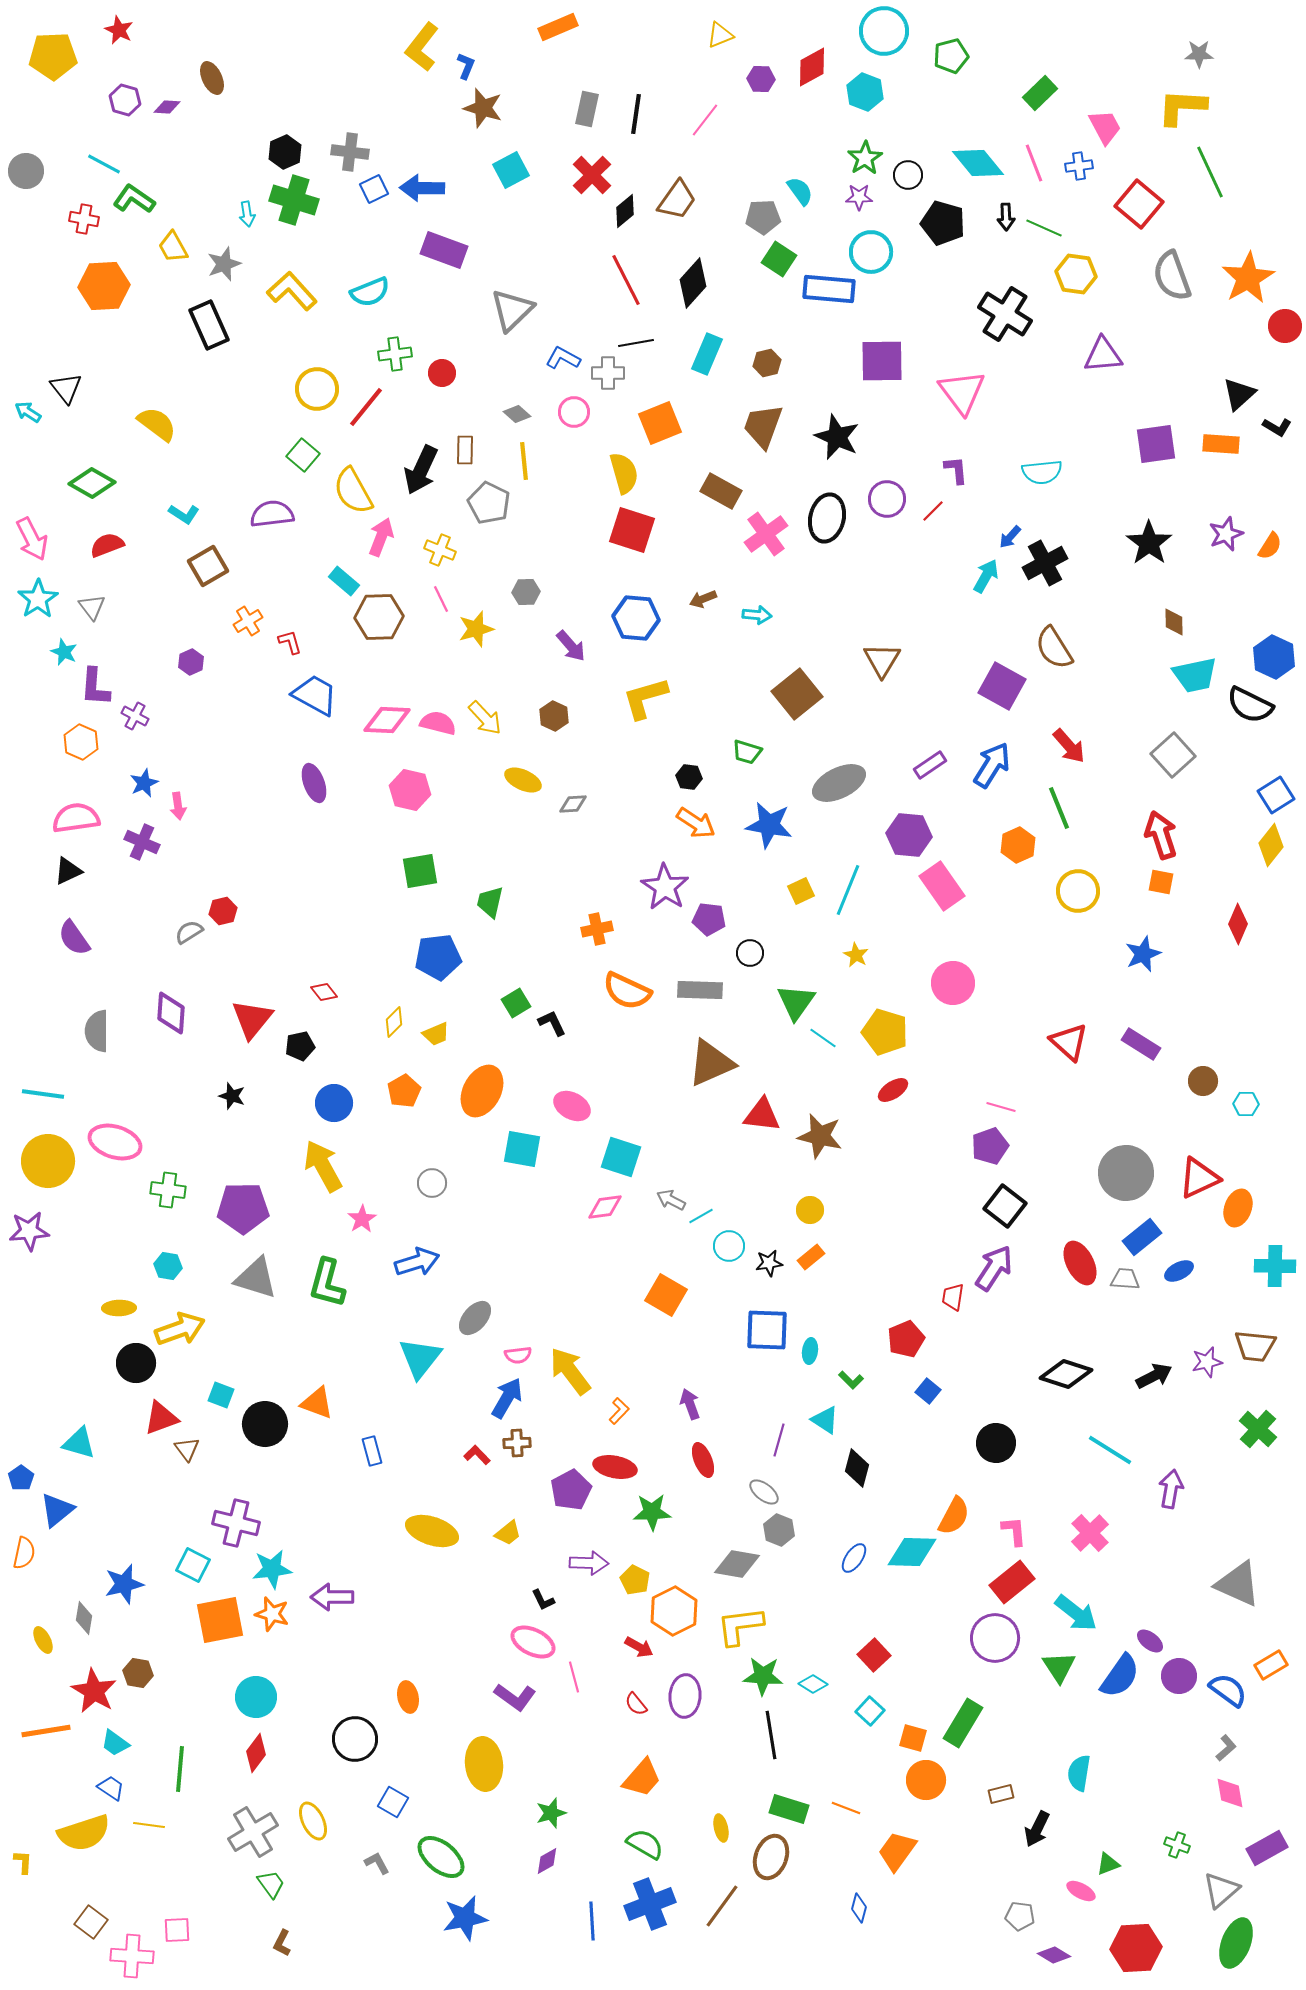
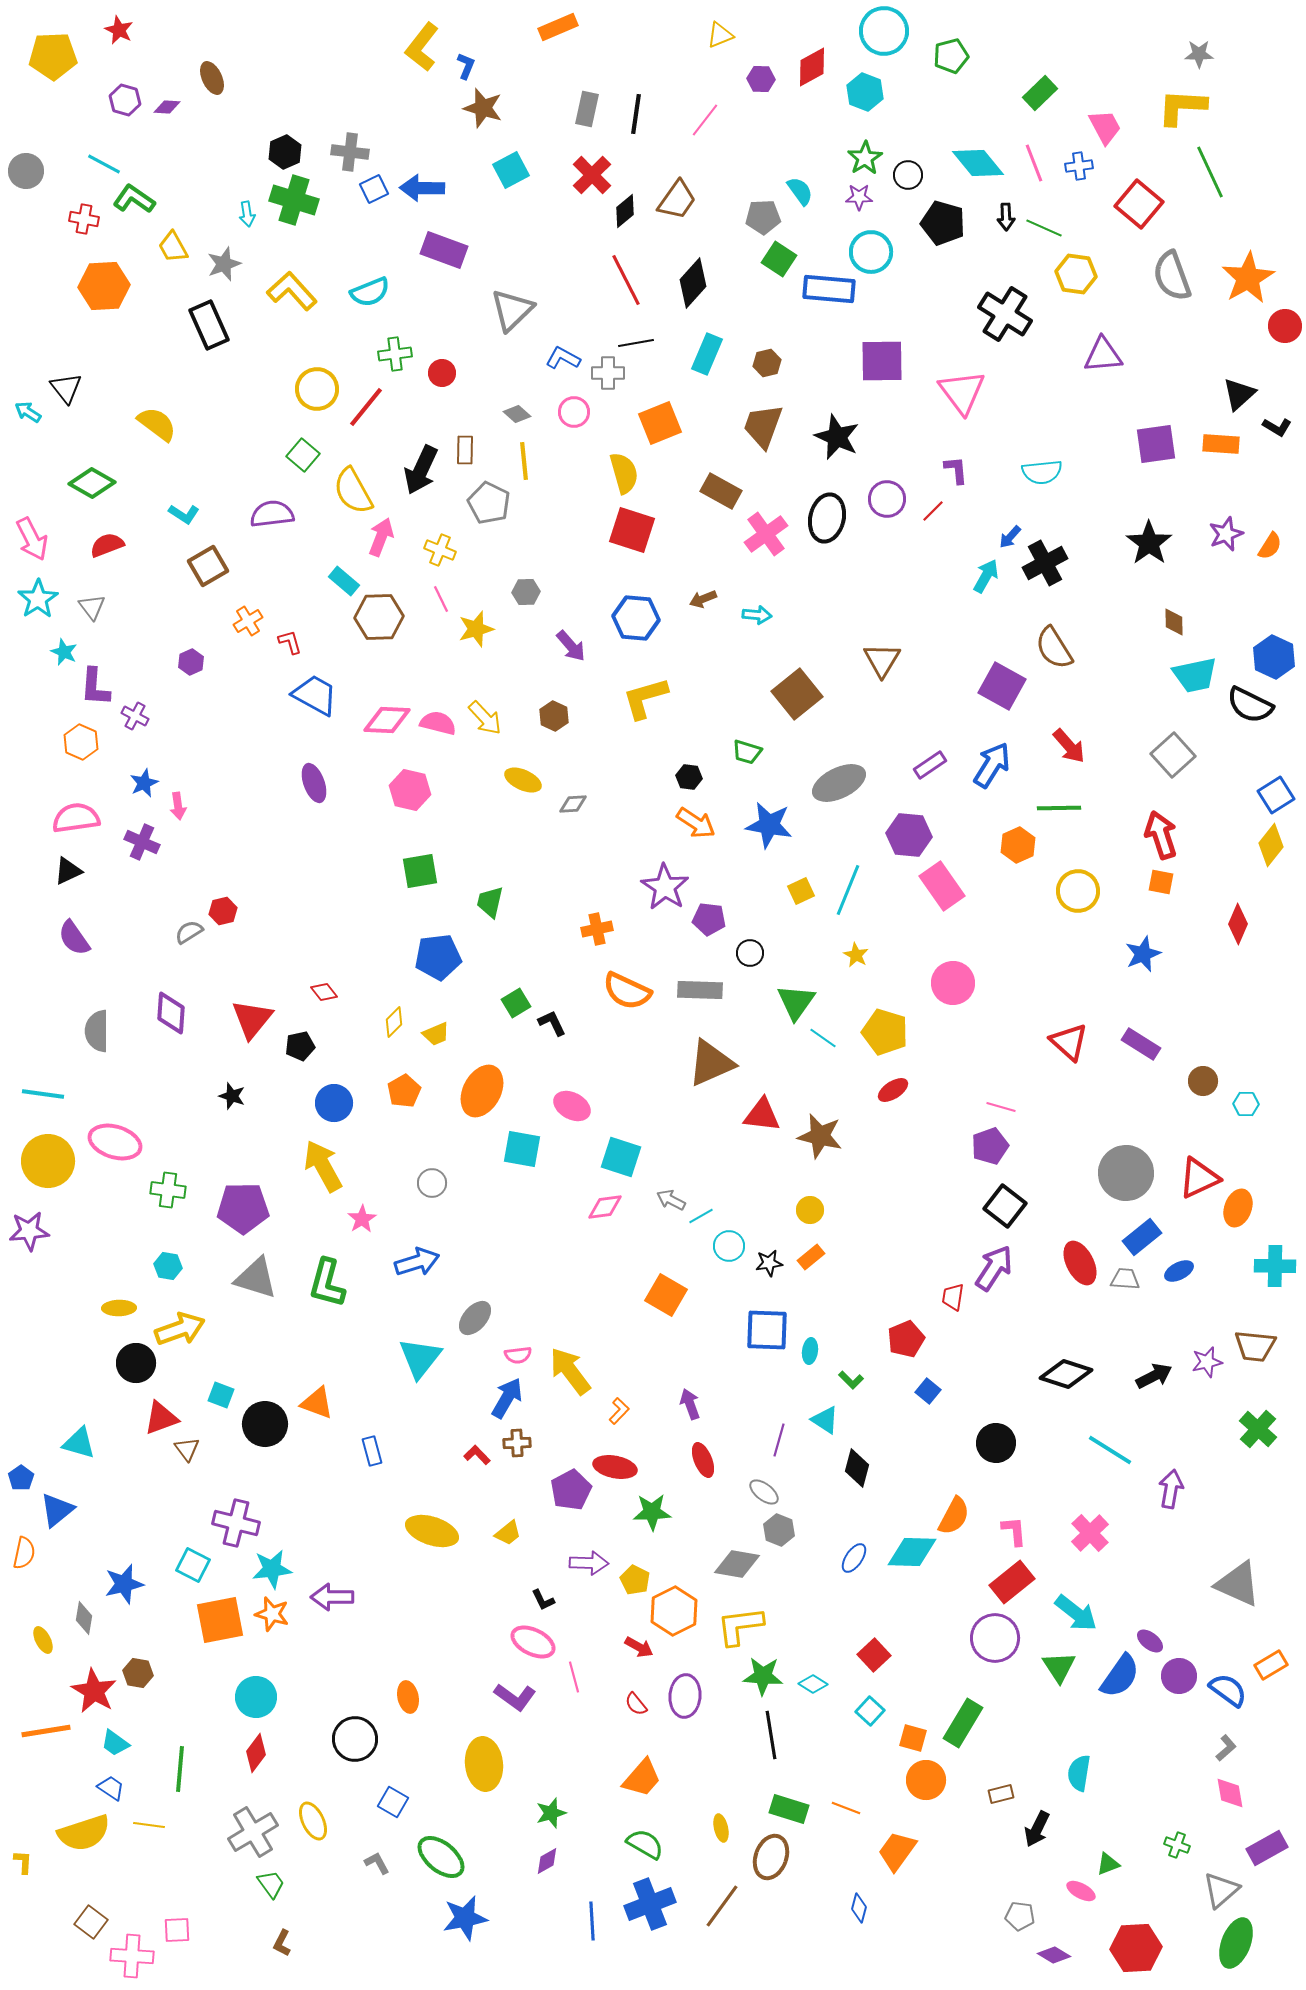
green line at (1059, 808): rotated 69 degrees counterclockwise
